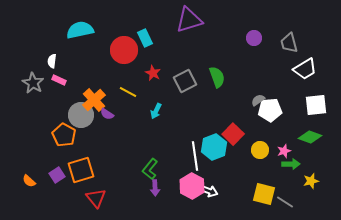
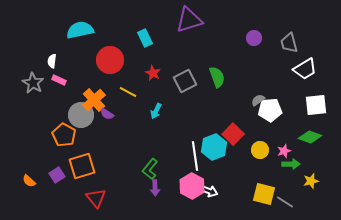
red circle: moved 14 px left, 10 px down
orange square: moved 1 px right, 4 px up
